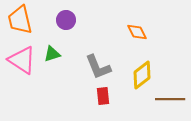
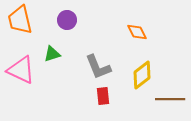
purple circle: moved 1 px right
pink triangle: moved 1 px left, 10 px down; rotated 8 degrees counterclockwise
